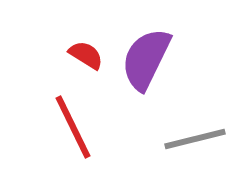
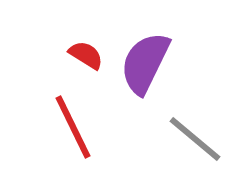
purple semicircle: moved 1 px left, 4 px down
gray line: rotated 54 degrees clockwise
